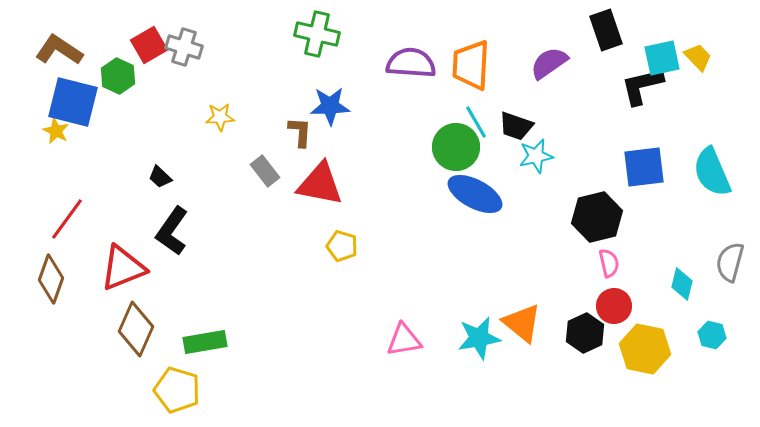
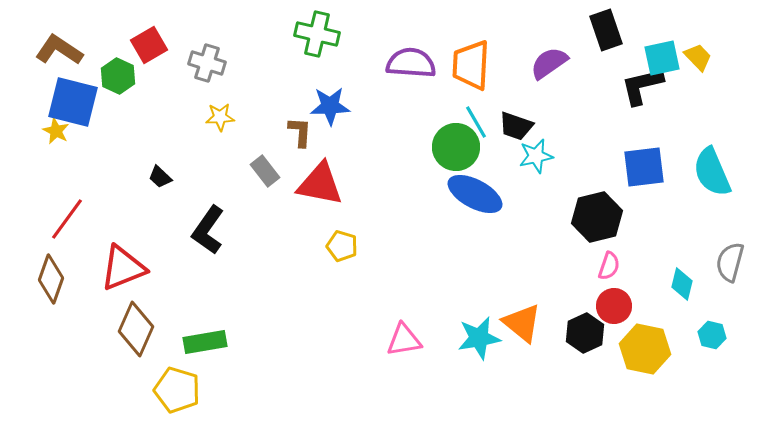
gray cross at (184, 47): moved 23 px right, 16 px down
black L-shape at (172, 231): moved 36 px right, 1 px up
pink semicircle at (609, 263): moved 3 px down; rotated 32 degrees clockwise
